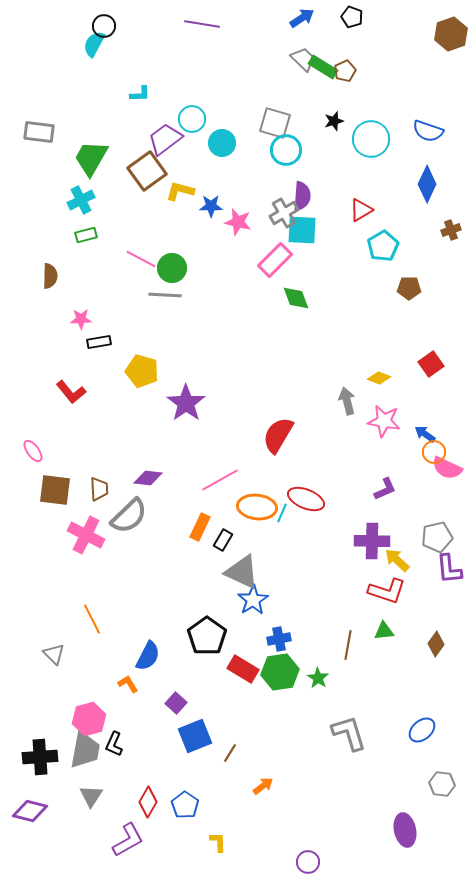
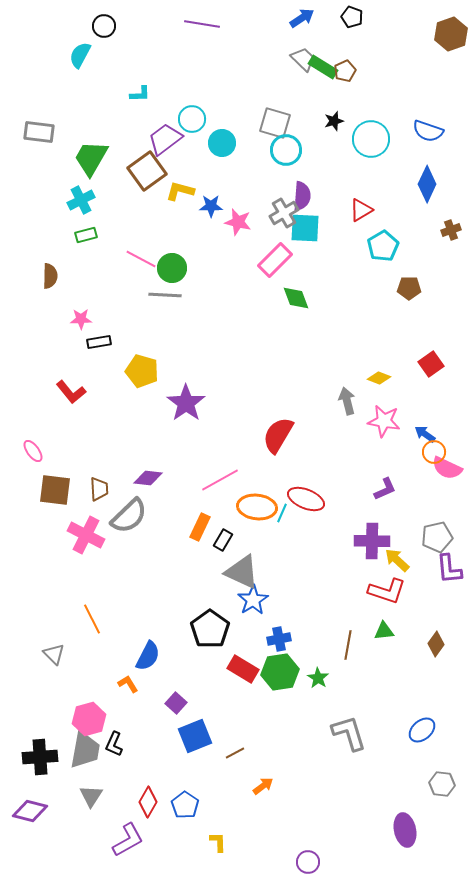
cyan semicircle at (94, 44): moved 14 px left, 11 px down
cyan square at (302, 230): moved 3 px right, 2 px up
black pentagon at (207, 636): moved 3 px right, 7 px up
brown line at (230, 753): moved 5 px right; rotated 30 degrees clockwise
